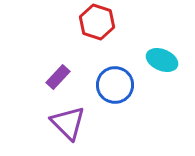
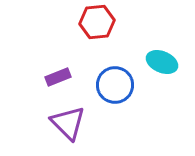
red hexagon: rotated 24 degrees counterclockwise
cyan ellipse: moved 2 px down
purple rectangle: rotated 25 degrees clockwise
